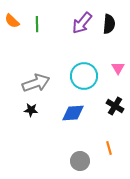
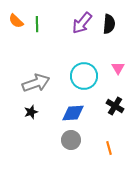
orange semicircle: moved 4 px right
black star: moved 2 px down; rotated 24 degrees counterclockwise
gray circle: moved 9 px left, 21 px up
